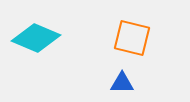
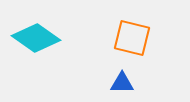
cyan diamond: rotated 12 degrees clockwise
